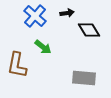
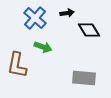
blue cross: moved 2 px down
green arrow: rotated 18 degrees counterclockwise
